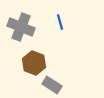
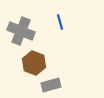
gray cross: moved 4 px down
gray rectangle: moved 1 px left; rotated 48 degrees counterclockwise
